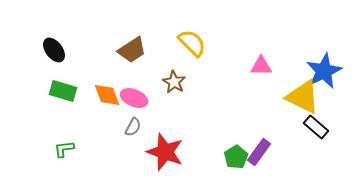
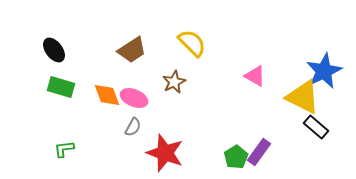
pink triangle: moved 6 px left, 10 px down; rotated 30 degrees clockwise
brown star: rotated 15 degrees clockwise
green rectangle: moved 2 px left, 4 px up
red star: moved 1 px down
